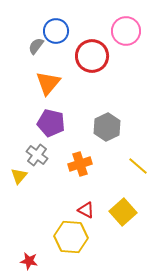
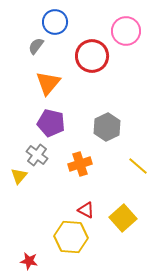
blue circle: moved 1 px left, 9 px up
yellow square: moved 6 px down
